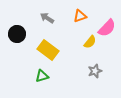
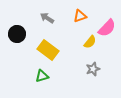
gray star: moved 2 px left, 2 px up
